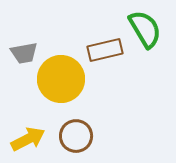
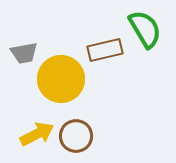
yellow arrow: moved 9 px right, 5 px up
